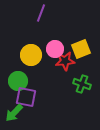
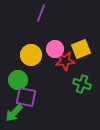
green circle: moved 1 px up
